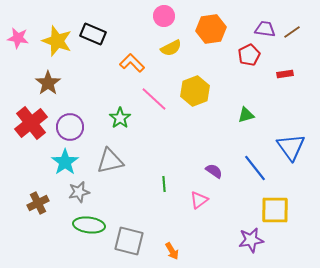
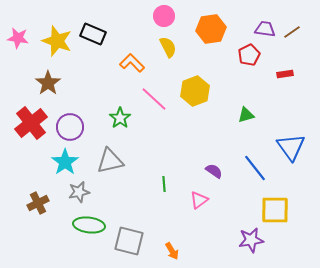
yellow semicircle: moved 3 px left, 1 px up; rotated 90 degrees counterclockwise
